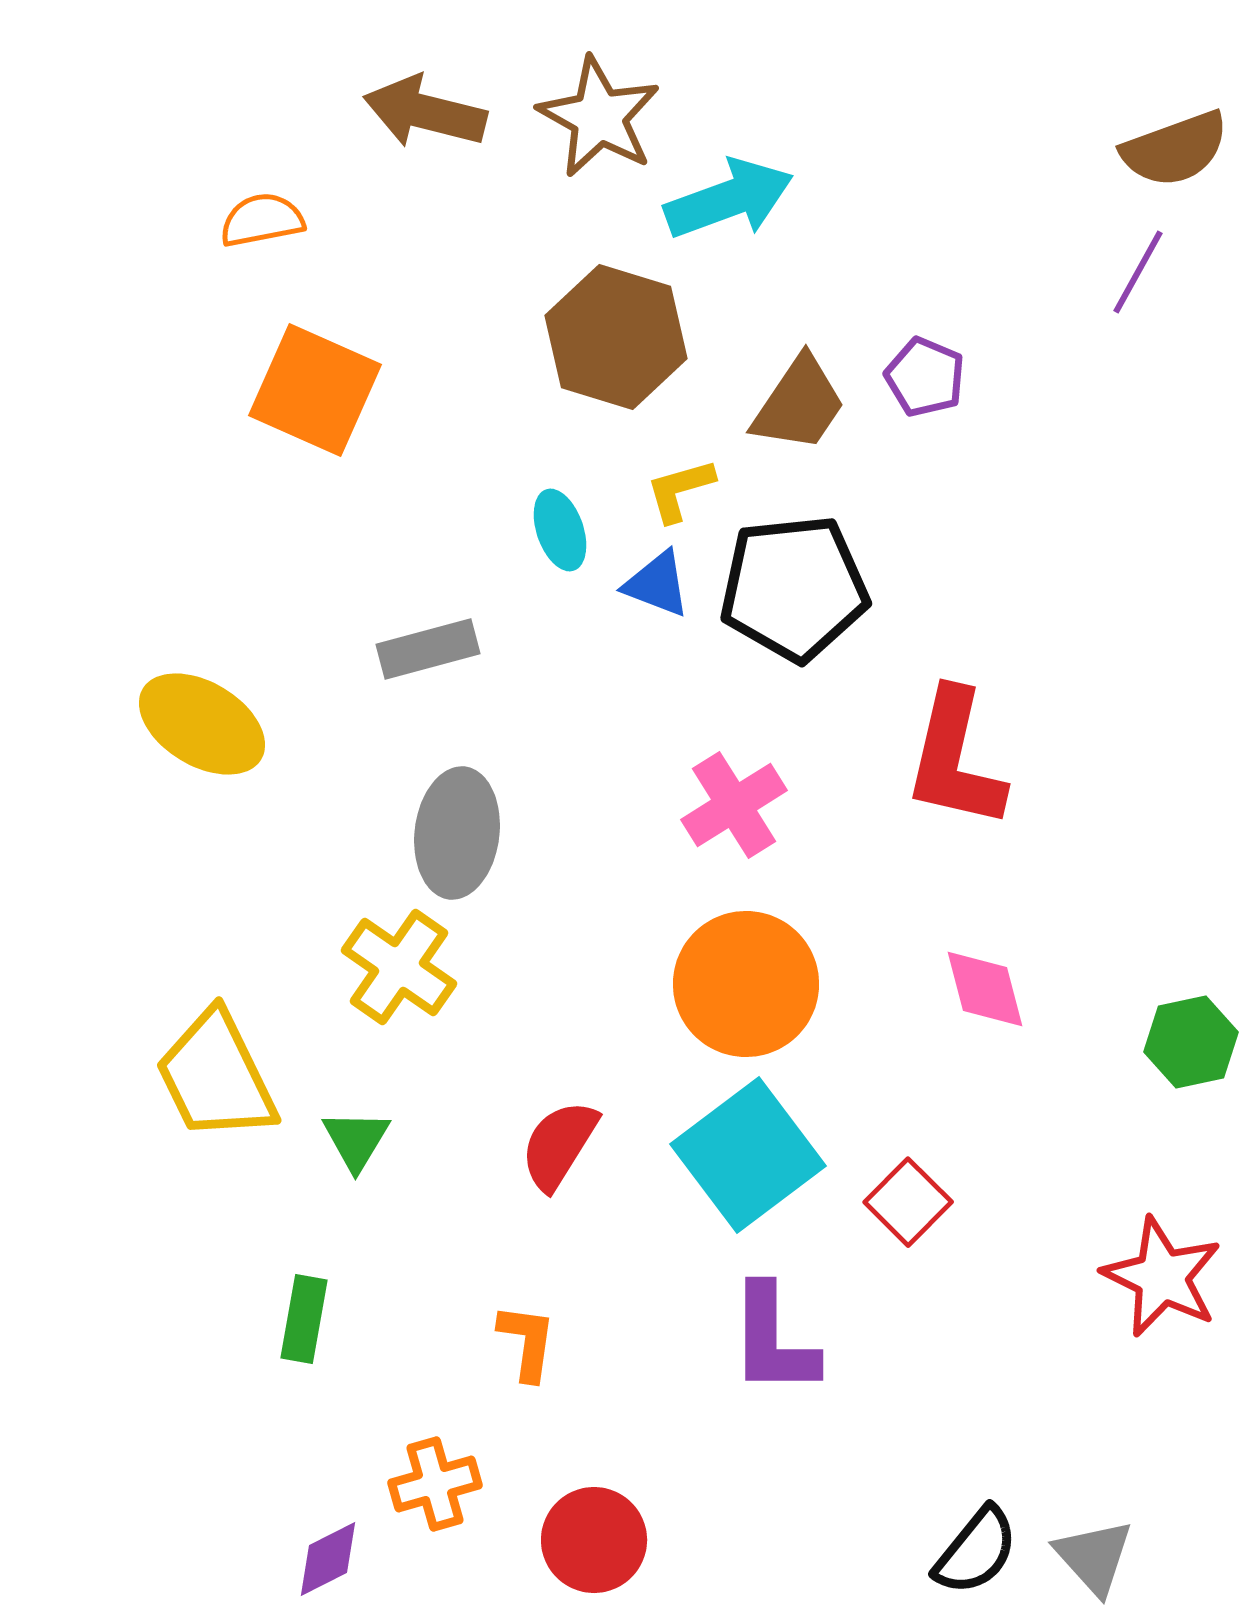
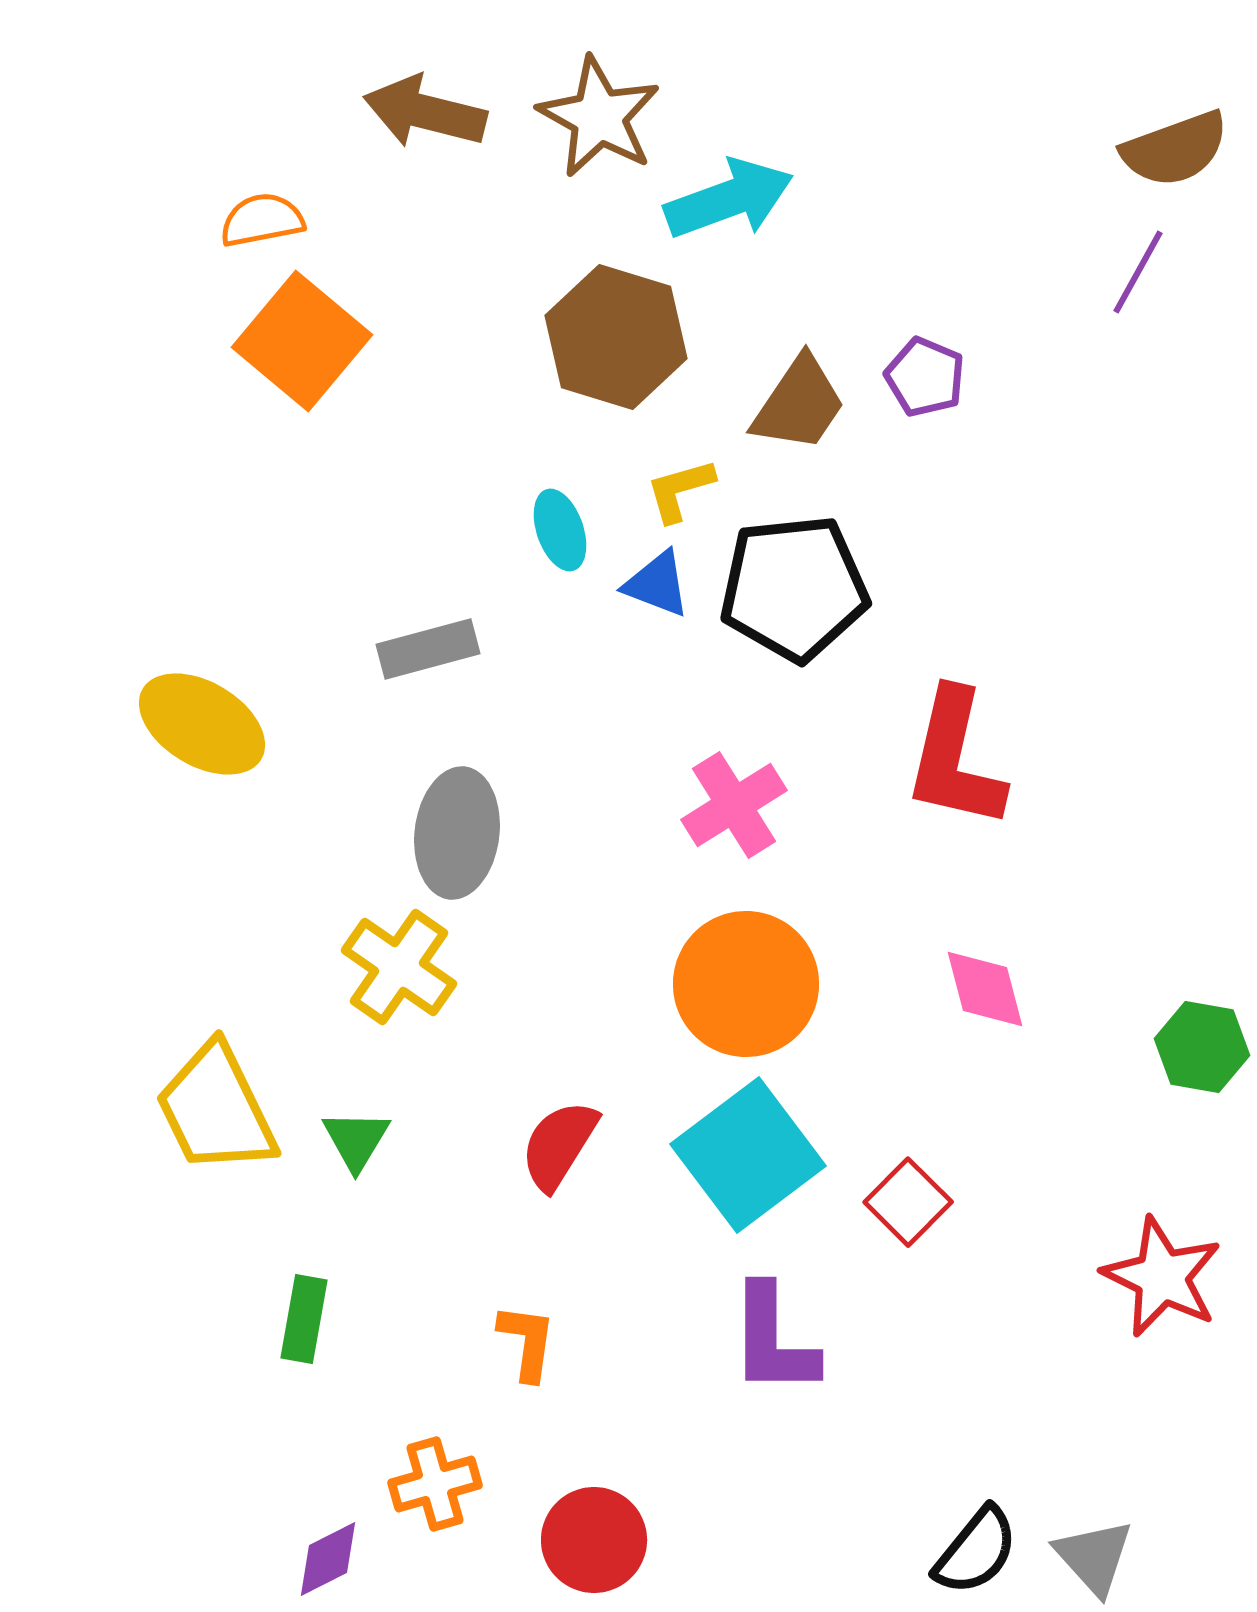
orange square: moved 13 px left, 49 px up; rotated 16 degrees clockwise
green hexagon: moved 11 px right, 5 px down; rotated 22 degrees clockwise
yellow trapezoid: moved 33 px down
